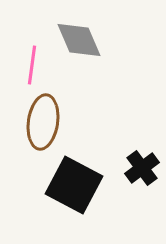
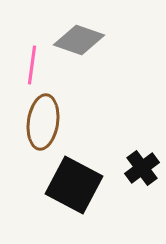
gray diamond: rotated 48 degrees counterclockwise
